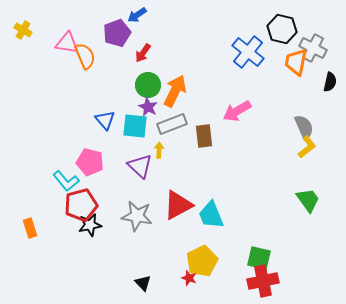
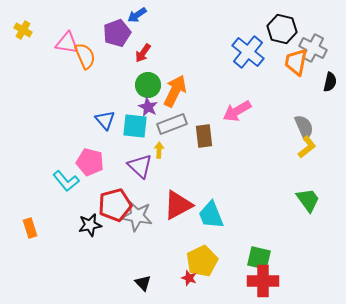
red pentagon: moved 34 px right
red cross: rotated 12 degrees clockwise
